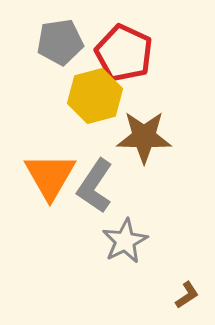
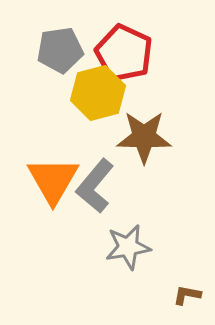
gray pentagon: moved 8 px down
yellow hexagon: moved 3 px right, 3 px up
orange triangle: moved 3 px right, 4 px down
gray L-shape: rotated 6 degrees clockwise
gray star: moved 3 px right, 6 px down; rotated 18 degrees clockwise
brown L-shape: rotated 136 degrees counterclockwise
